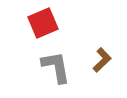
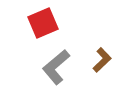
gray L-shape: rotated 120 degrees counterclockwise
